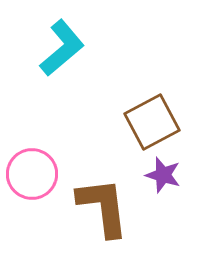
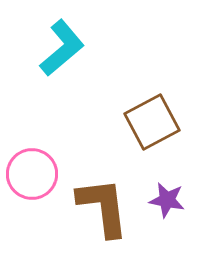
purple star: moved 4 px right, 25 px down; rotated 6 degrees counterclockwise
